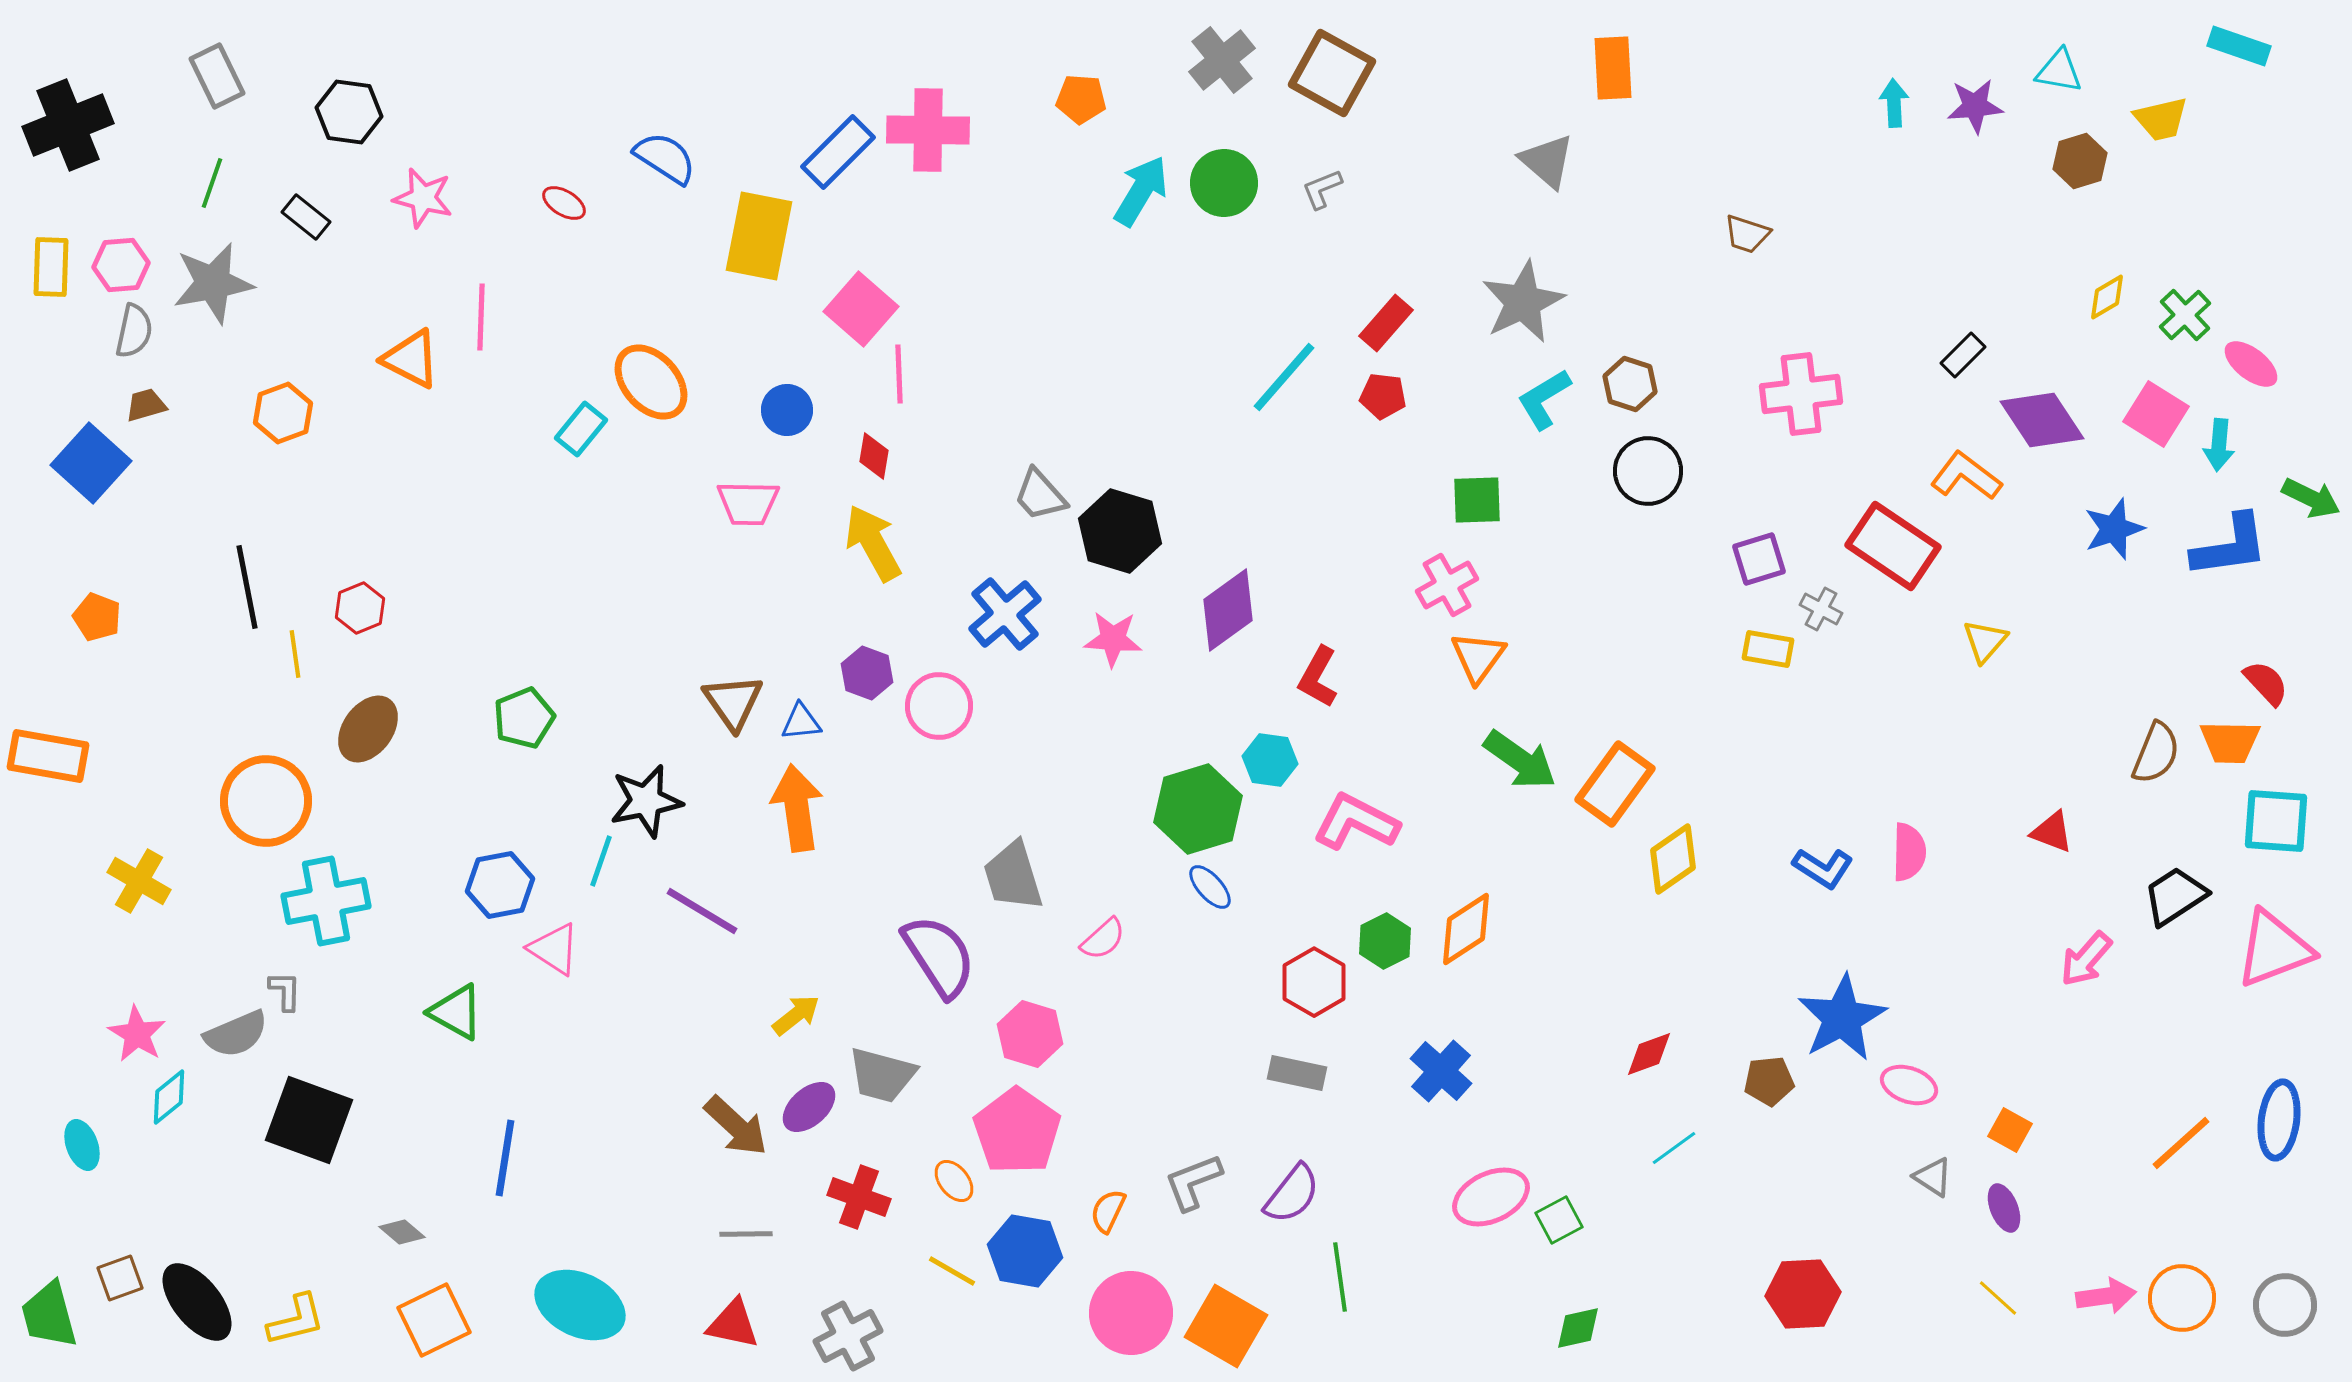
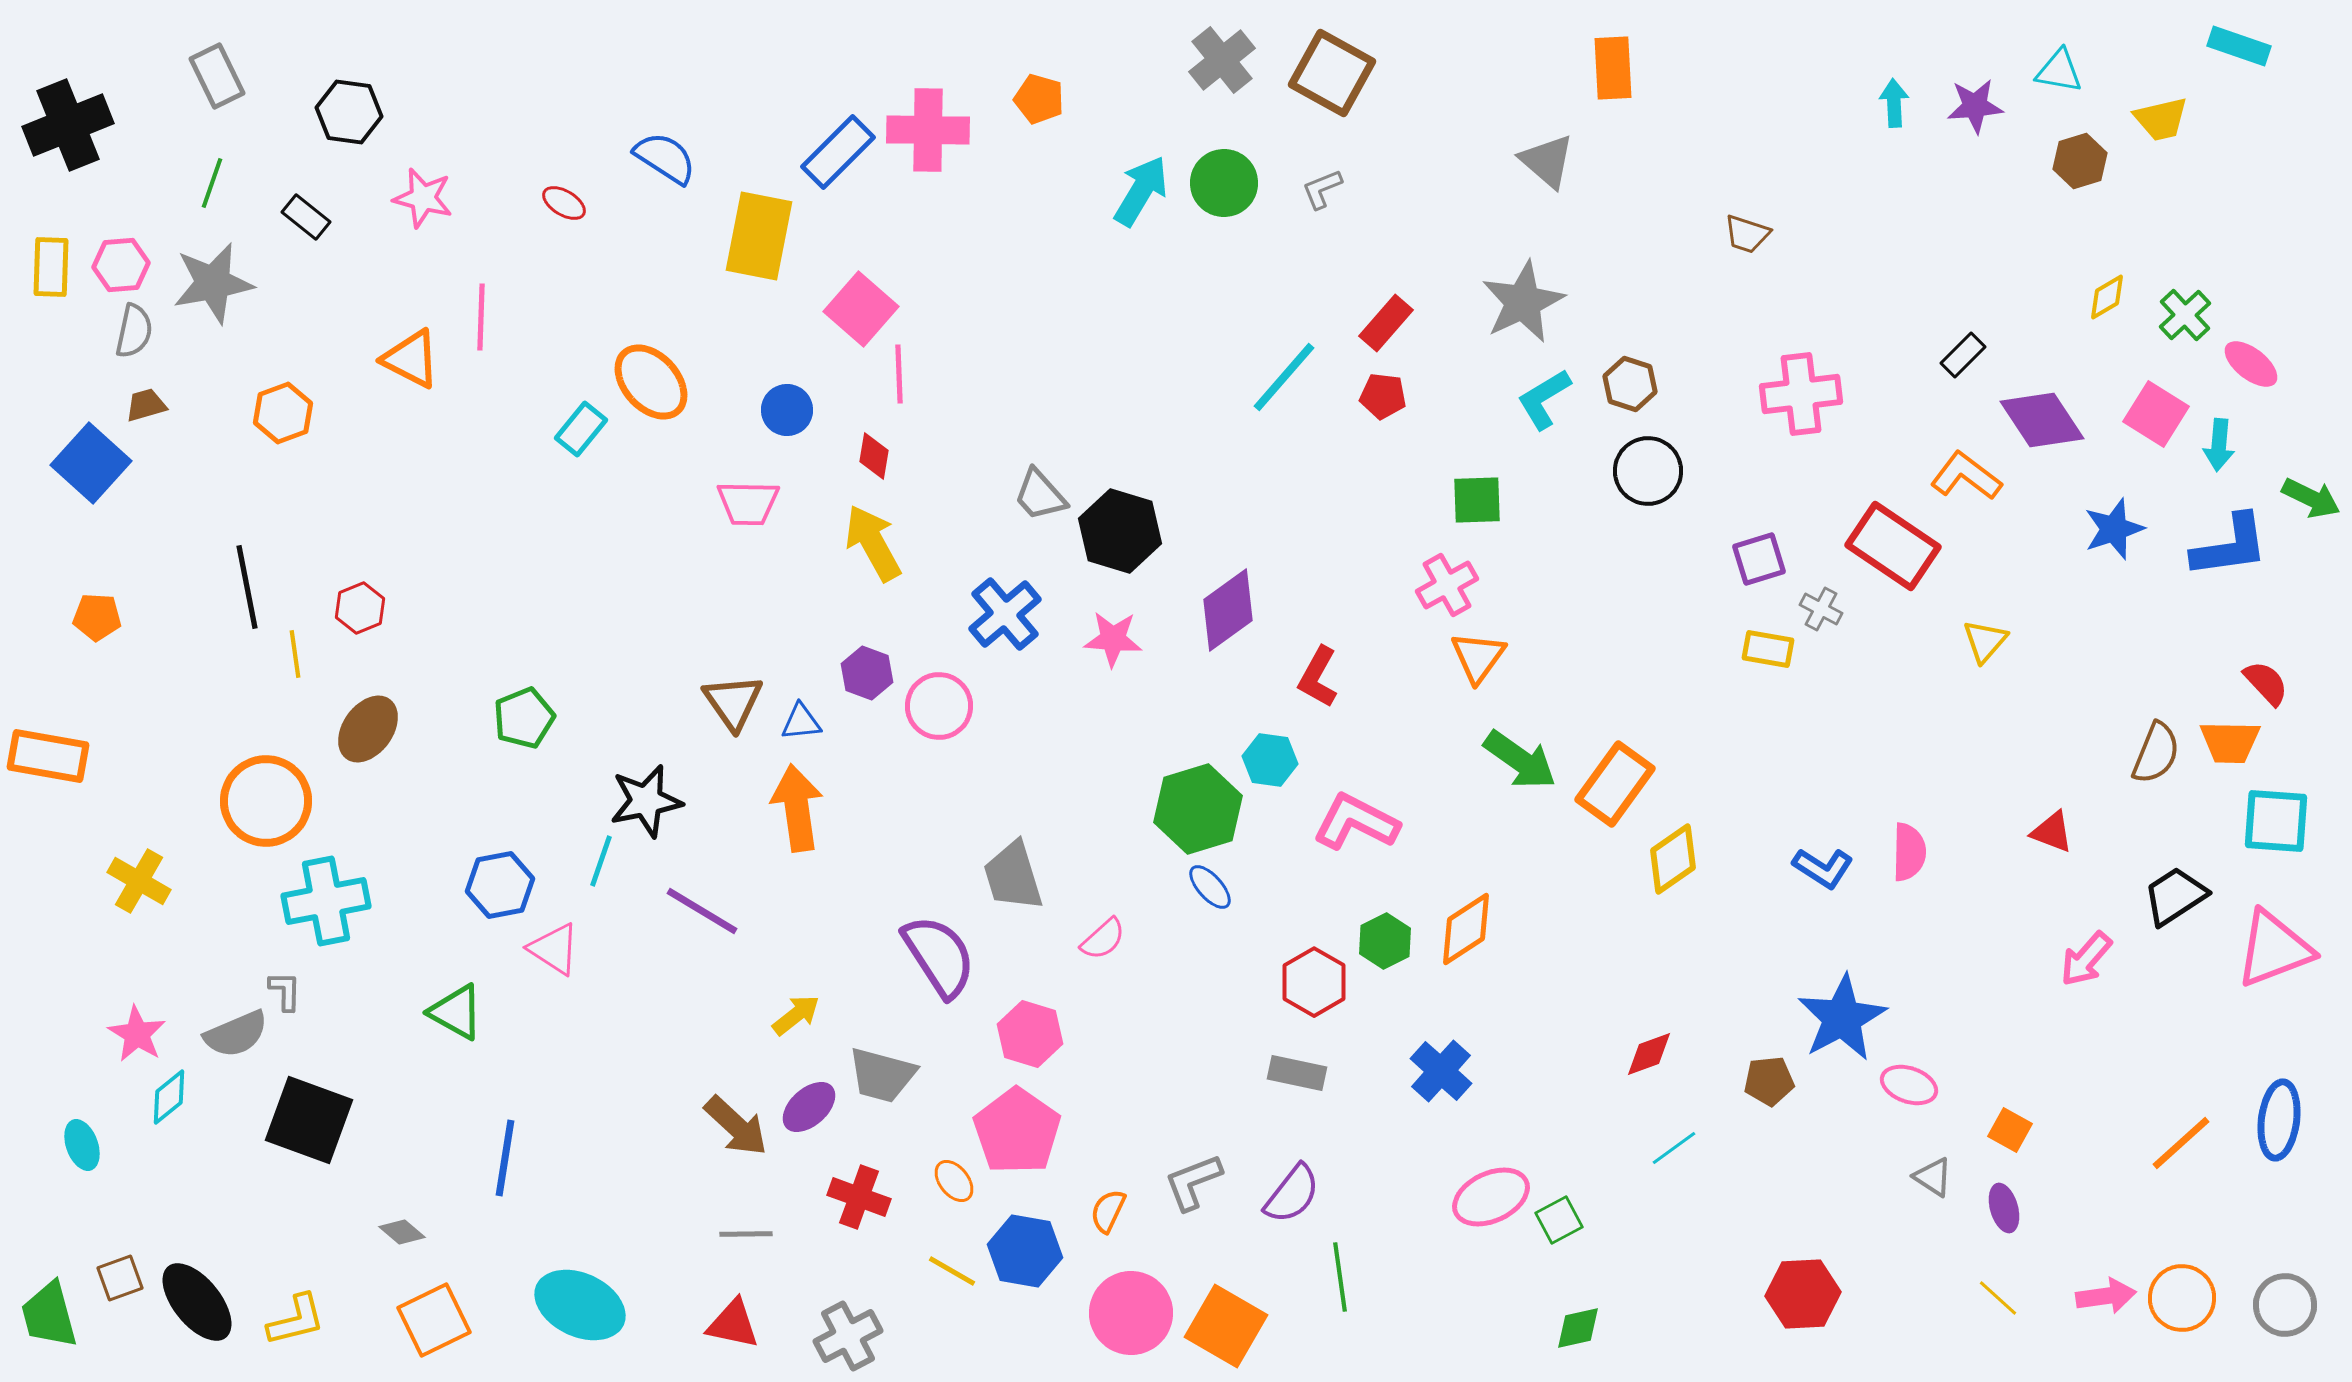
orange pentagon at (1081, 99): moved 42 px left; rotated 12 degrees clockwise
orange pentagon at (97, 617): rotated 18 degrees counterclockwise
purple ellipse at (2004, 1208): rotated 6 degrees clockwise
